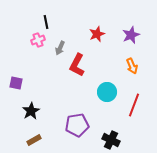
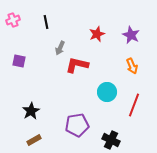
purple star: rotated 24 degrees counterclockwise
pink cross: moved 25 px left, 20 px up
red L-shape: rotated 75 degrees clockwise
purple square: moved 3 px right, 22 px up
